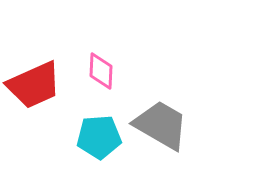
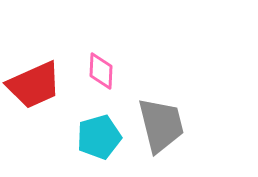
gray trapezoid: rotated 46 degrees clockwise
cyan pentagon: rotated 12 degrees counterclockwise
